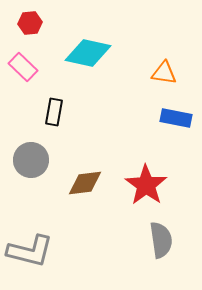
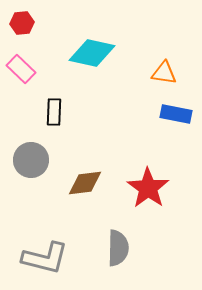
red hexagon: moved 8 px left
cyan diamond: moved 4 px right
pink rectangle: moved 2 px left, 2 px down
black rectangle: rotated 8 degrees counterclockwise
blue rectangle: moved 4 px up
red star: moved 2 px right, 3 px down
gray semicircle: moved 43 px left, 8 px down; rotated 9 degrees clockwise
gray L-shape: moved 15 px right, 7 px down
